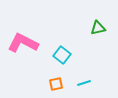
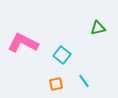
cyan line: moved 2 px up; rotated 72 degrees clockwise
